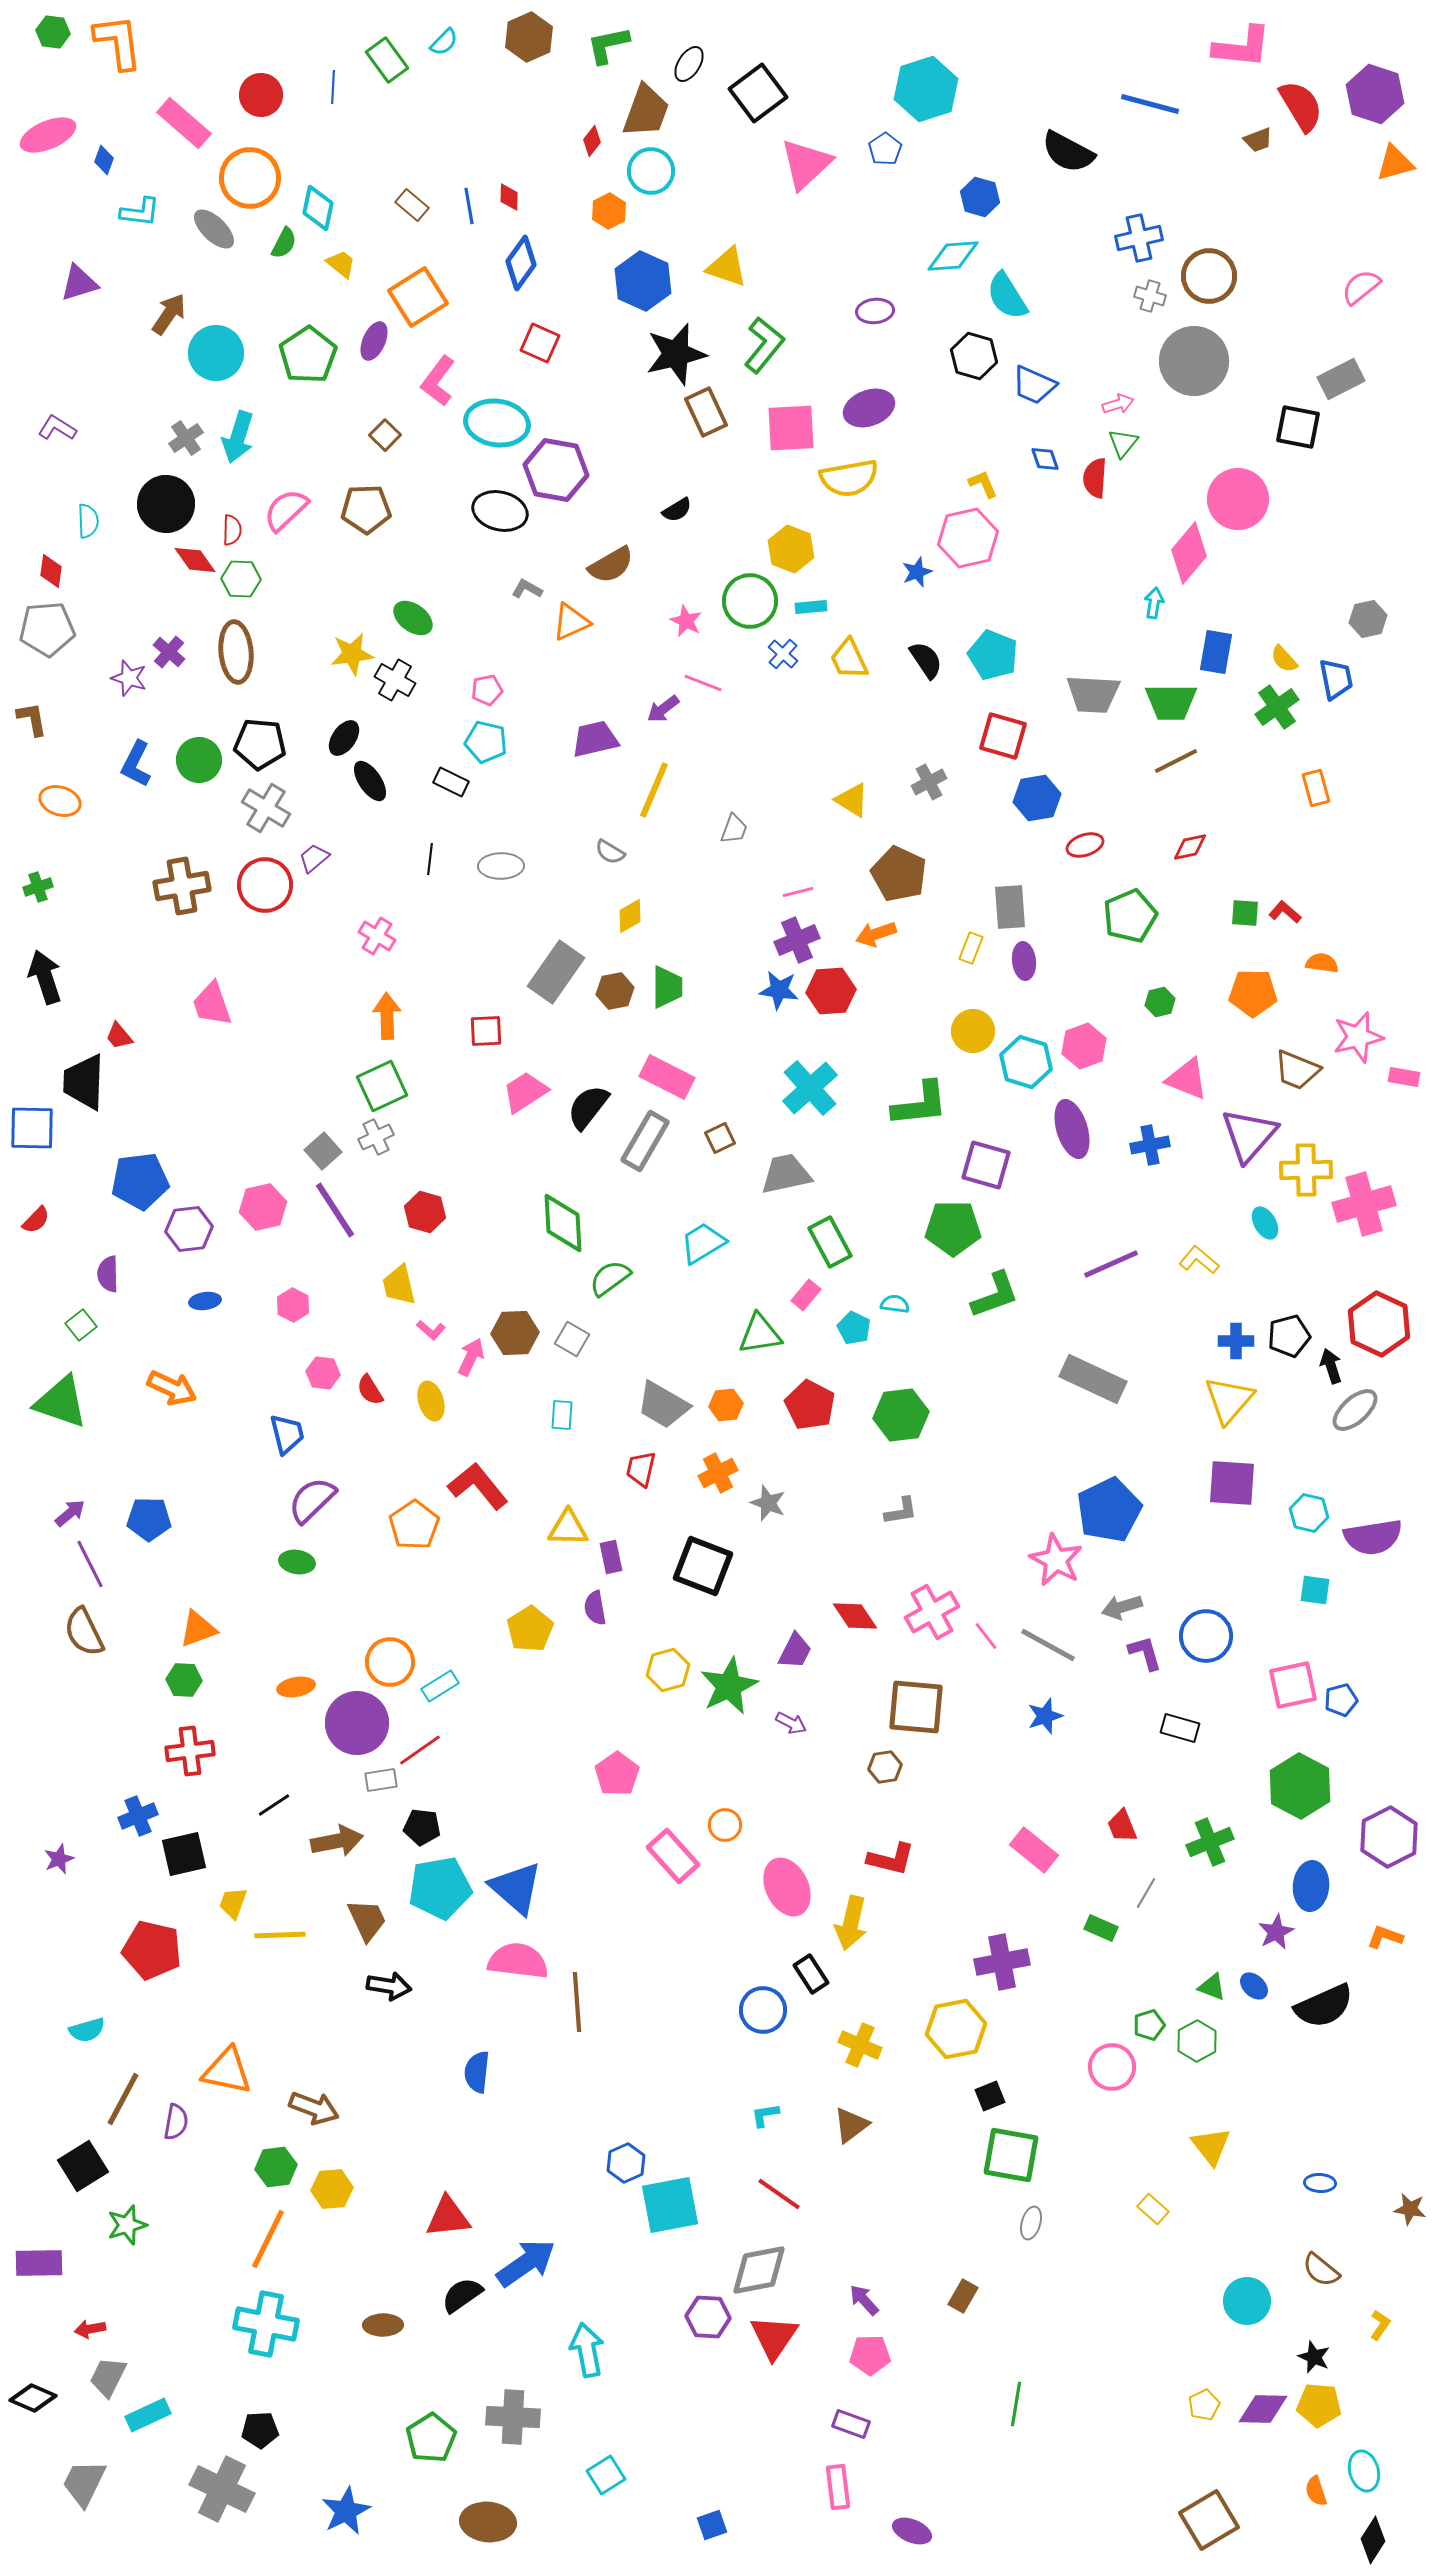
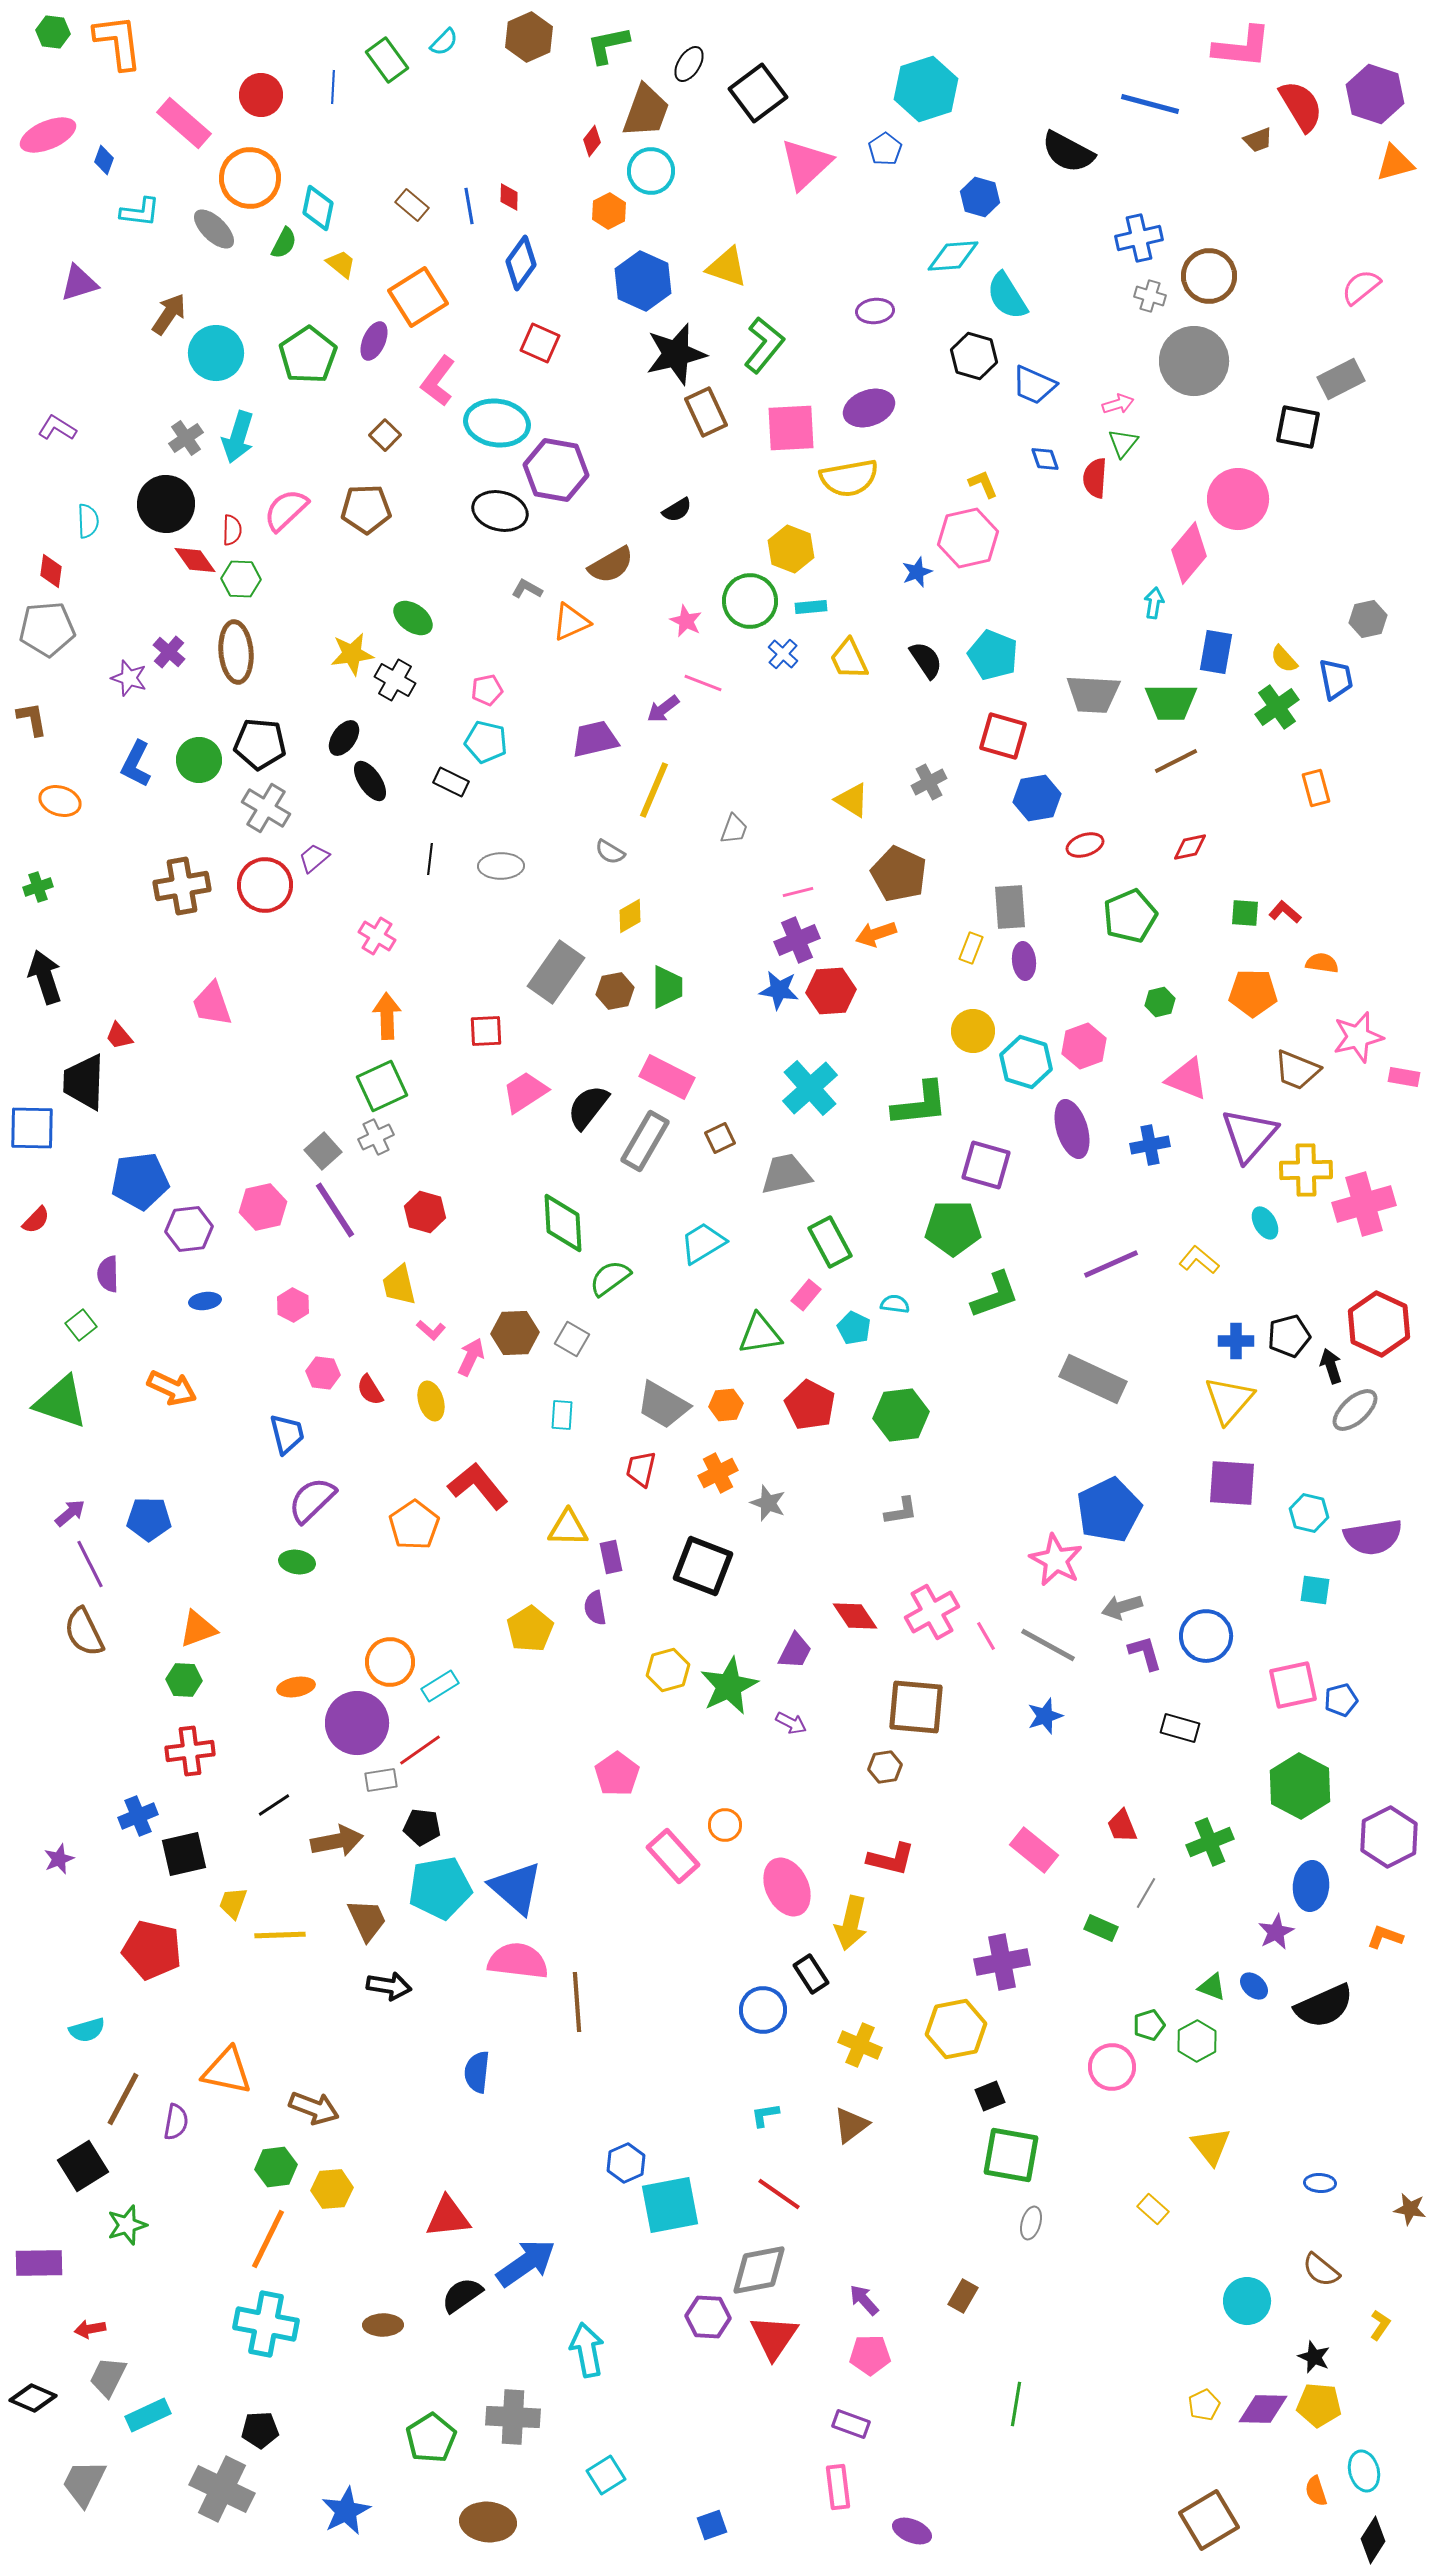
pink line at (986, 1636): rotated 8 degrees clockwise
